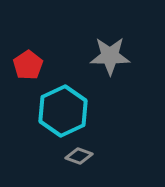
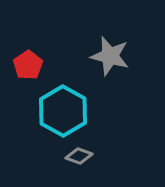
gray star: rotated 15 degrees clockwise
cyan hexagon: rotated 6 degrees counterclockwise
